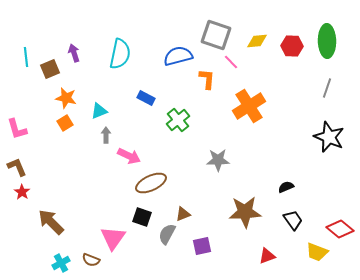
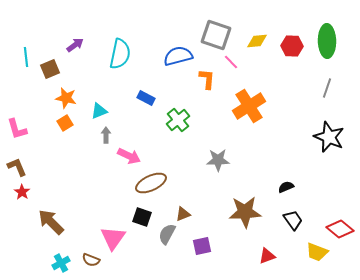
purple arrow: moved 1 px right, 8 px up; rotated 72 degrees clockwise
